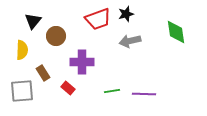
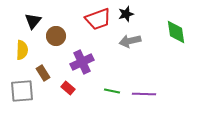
purple cross: rotated 25 degrees counterclockwise
green line: rotated 21 degrees clockwise
